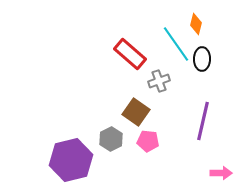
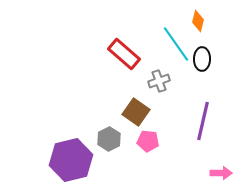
orange diamond: moved 2 px right, 3 px up
red rectangle: moved 6 px left
gray hexagon: moved 2 px left
